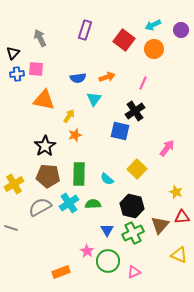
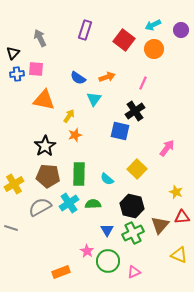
blue semicircle: rotated 42 degrees clockwise
